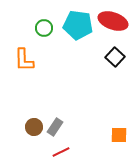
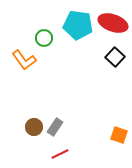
red ellipse: moved 2 px down
green circle: moved 10 px down
orange L-shape: rotated 35 degrees counterclockwise
orange square: rotated 18 degrees clockwise
red line: moved 1 px left, 2 px down
